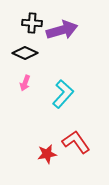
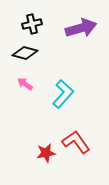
black cross: moved 1 px down; rotated 18 degrees counterclockwise
purple arrow: moved 19 px right, 2 px up
black diamond: rotated 10 degrees counterclockwise
pink arrow: moved 1 px down; rotated 105 degrees clockwise
red star: moved 1 px left, 1 px up
